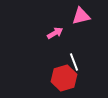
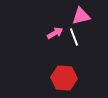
white line: moved 25 px up
red hexagon: rotated 20 degrees clockwise
